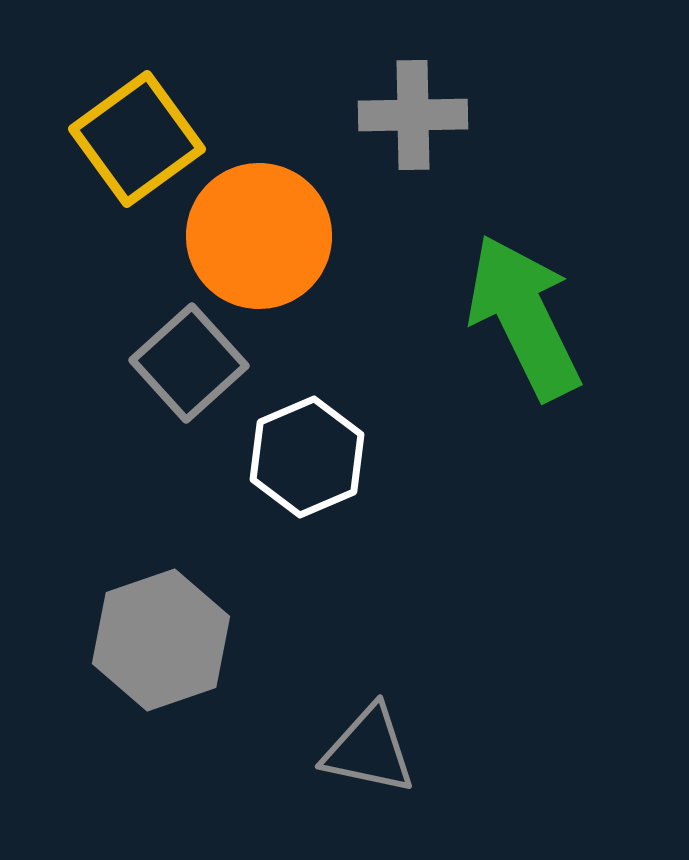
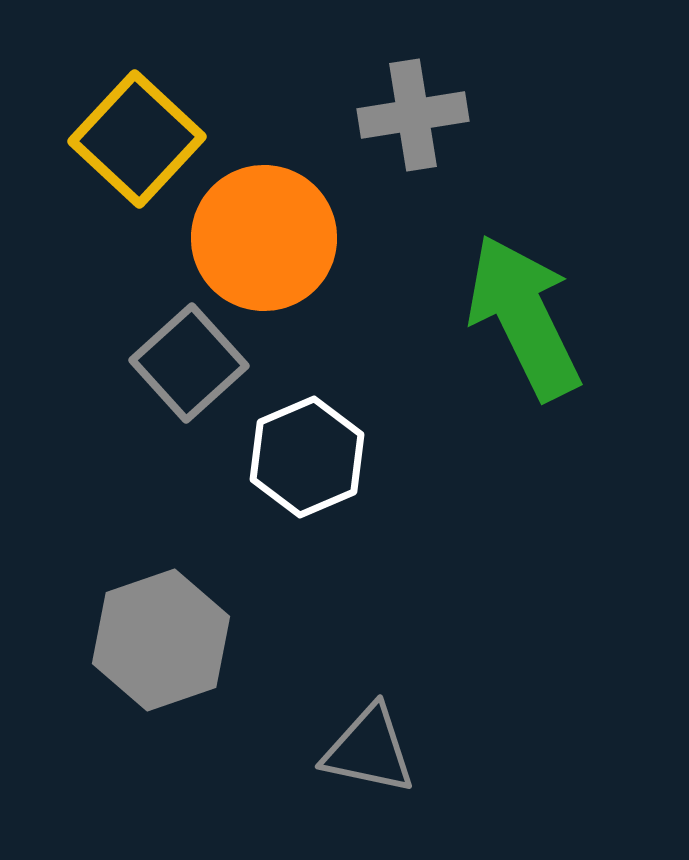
gray cross: rotated 8 degrees counterclockwise
yellow square: rotated 11 degrees counterclockwise
orange circle: moved 5 px right, 2 px down
